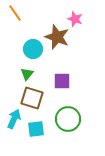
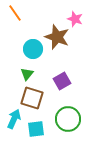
purple square: rotated 30 degrees counterclockwise
